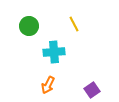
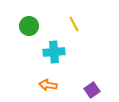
orange arrow: rotated 72 degrees clockwise
